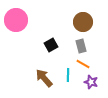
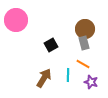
brown circle: moved 2 px right, 7 px down
gray rectangle: moved 3 px right, 3 px up
brown arrow: rotated 72 degrees clockwise
